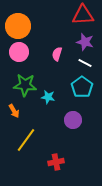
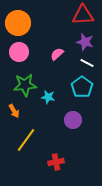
orange circle: moved 3 px up
pink semicircle: rotated 32 degrees clockwise
white line: moved 2 px right
green star: rotated 10 degrees counterclockwise
